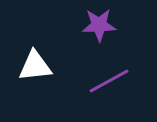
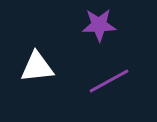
white triangle: moved 2 px right, 1 px down
